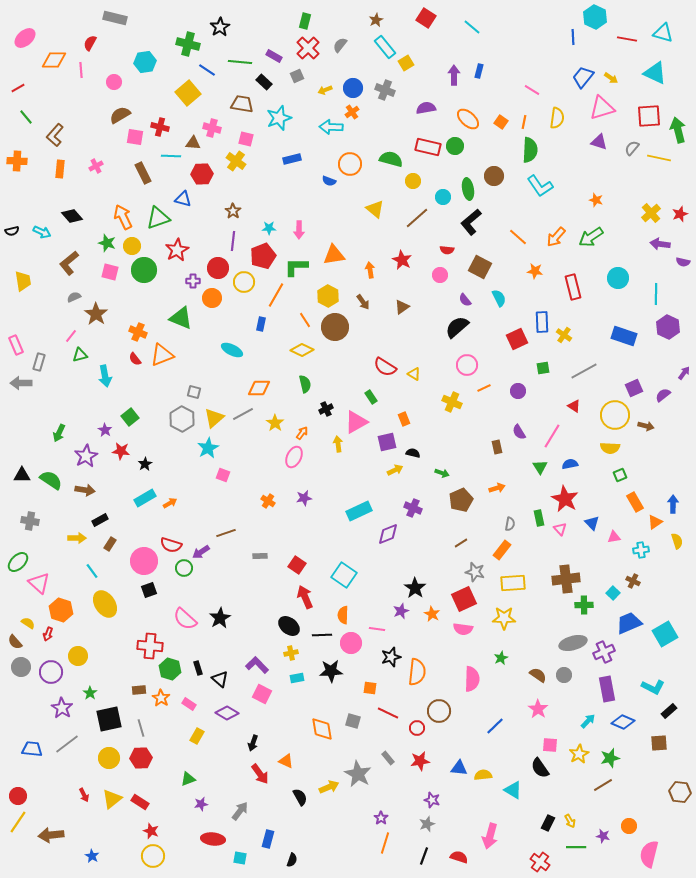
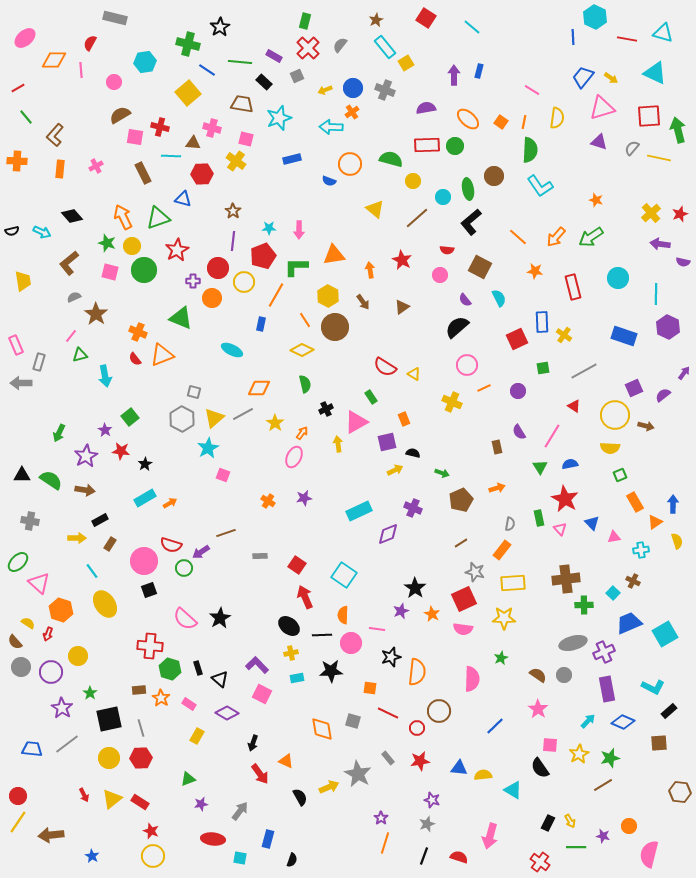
red rectangle at (428, 147): moved 1 px left, 2 px up; rotated 15 degrees counterclockwise
